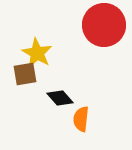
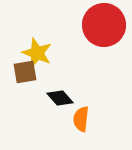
yellow star: rotated 8 degrees counterclockwise
brown square: moved 2 px up
